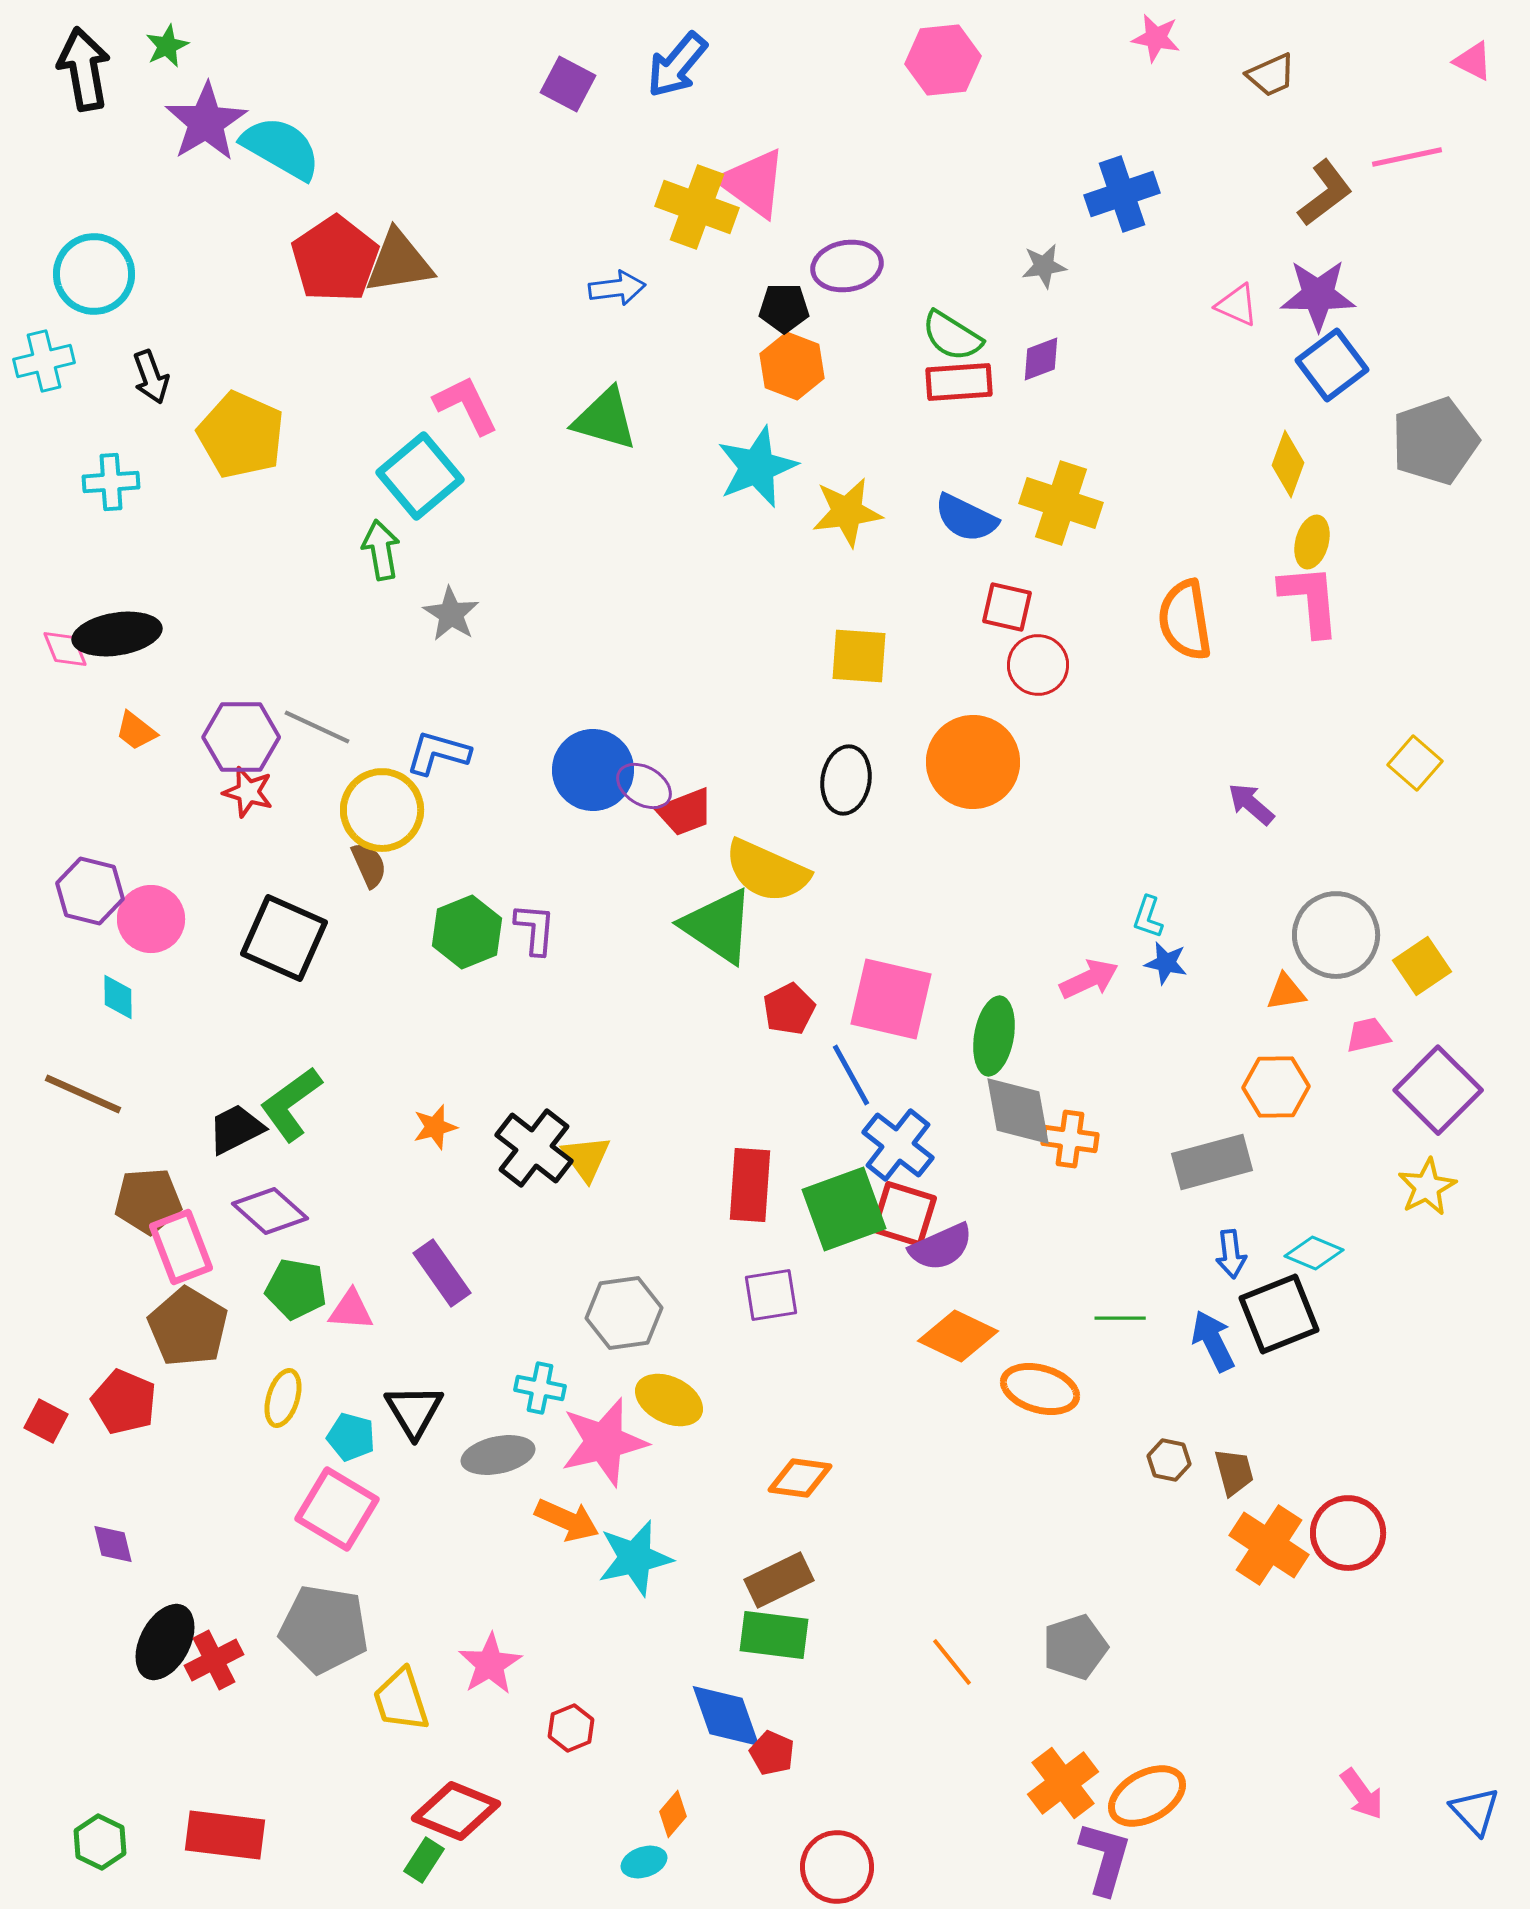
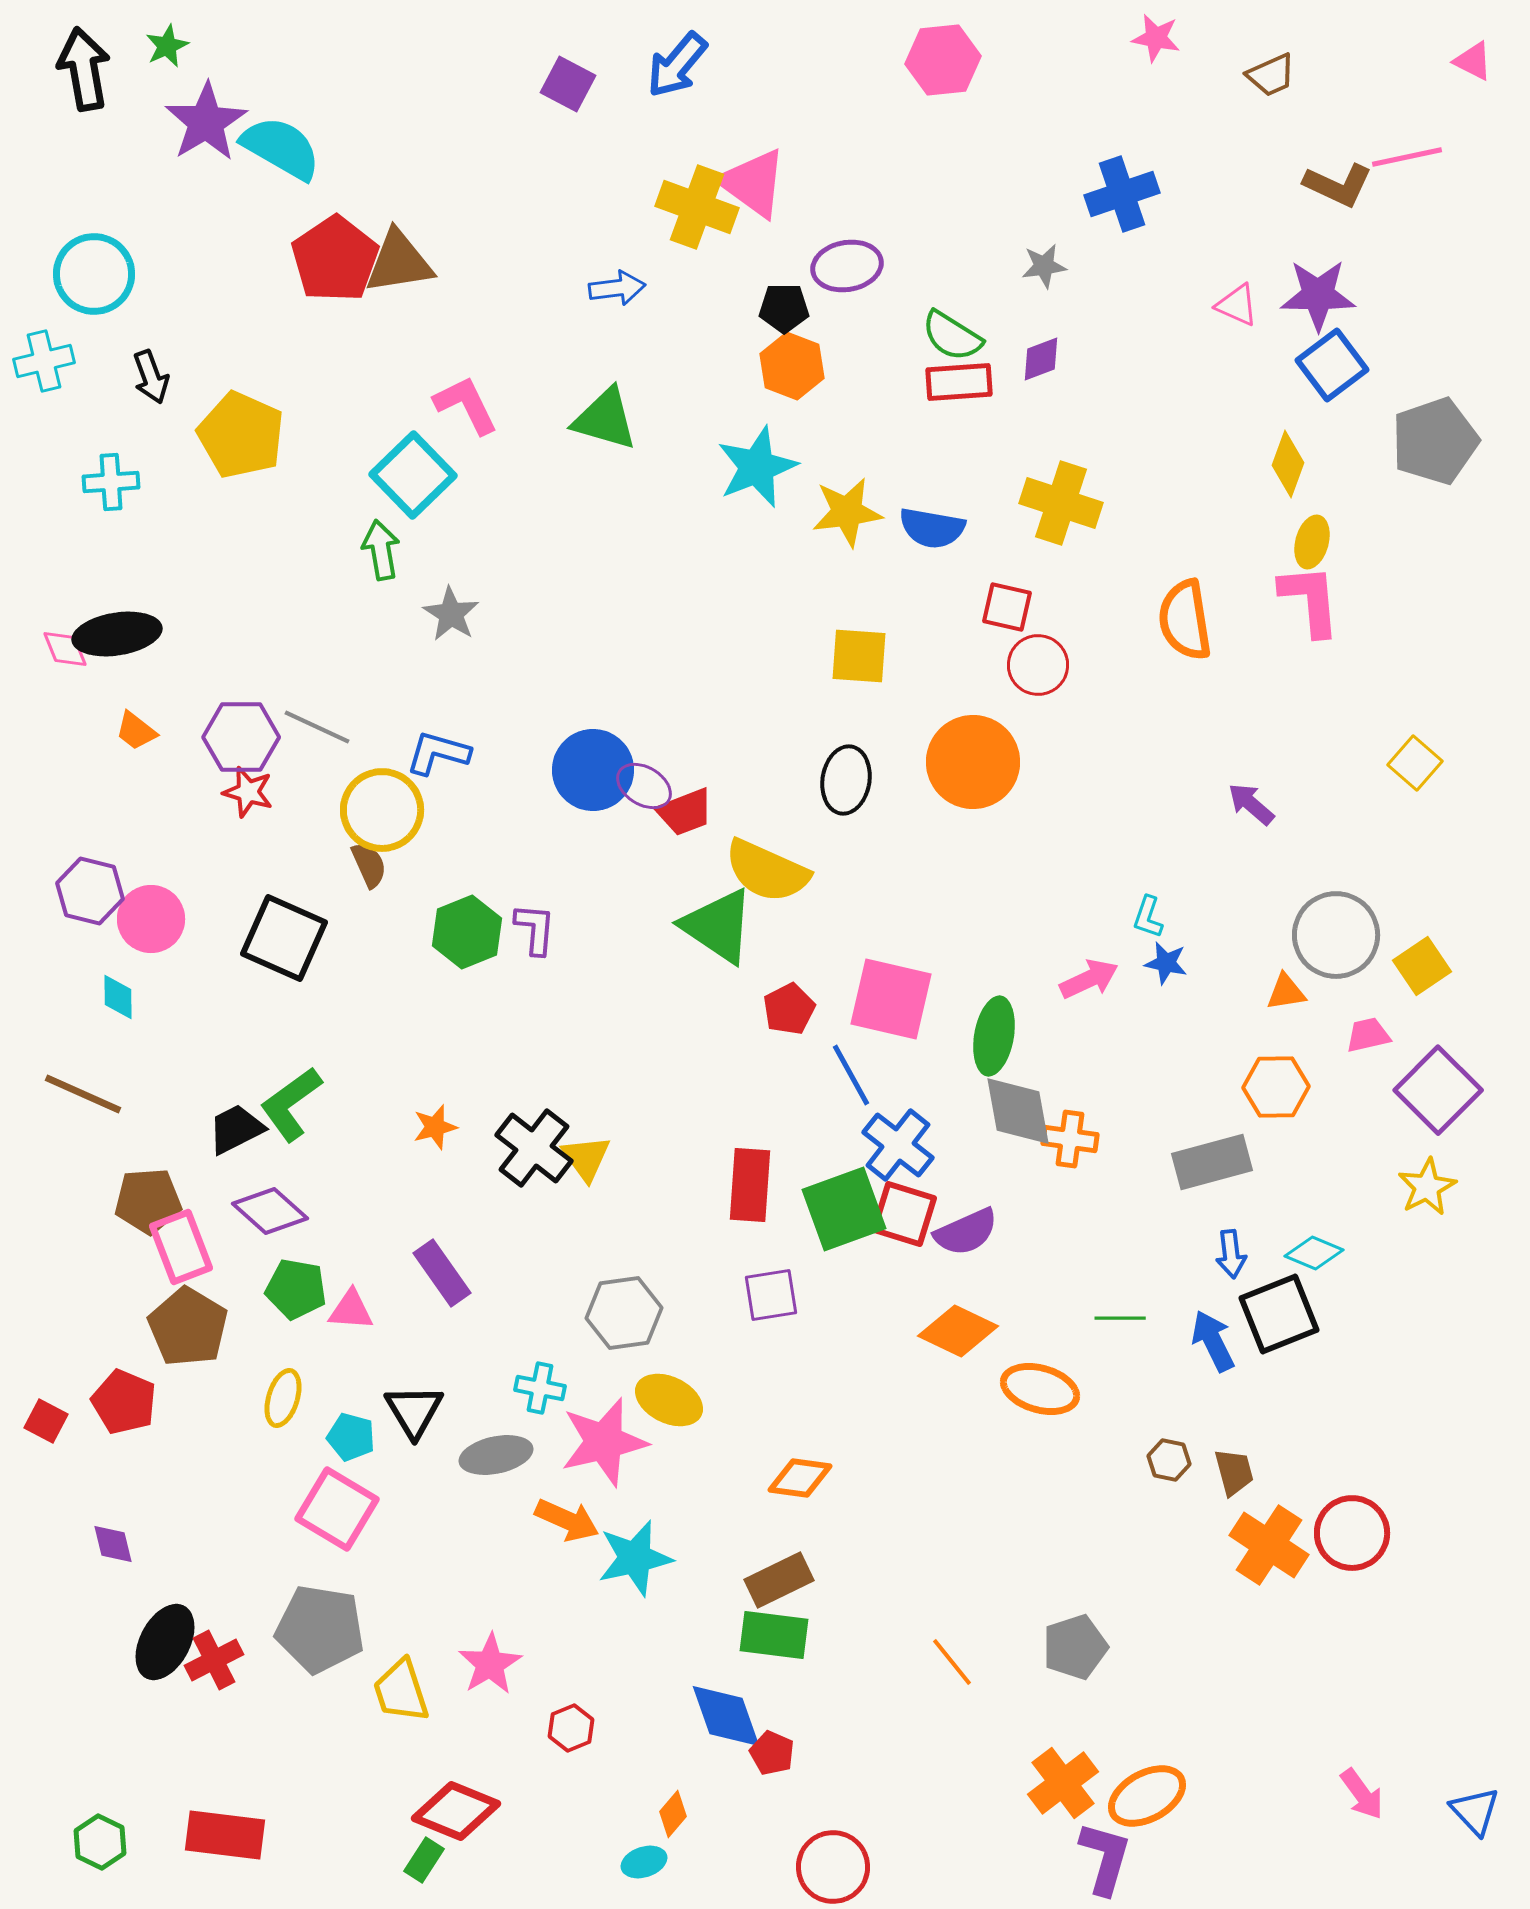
brown L-shape at (1325, 193): moved 13 px right, 8 px up; rotated 62 degrees clockwise
cyan square at (420, 476): moved 7 px left, 1 px up; rotated 4 degrees counterclockwise
blue semicircle at (966, 518): moved 34 px left, 10 px down; rotated 16 degrees counterclockwise
purple semicircle at (941, 1247): moved 25 px right, 15 px up
orange diamond at (958, 1336): moved 5 px up
gray ellipse at (498, 1455): moved 2 px left
red circle at (1348, 1533): moved 4 px right
gray pentagon at (324, 1629): moved 4 px left
yellow trapezoid at (401, 1700): moved 9 px up
red circle at (837, 1867): moved 4 px left
